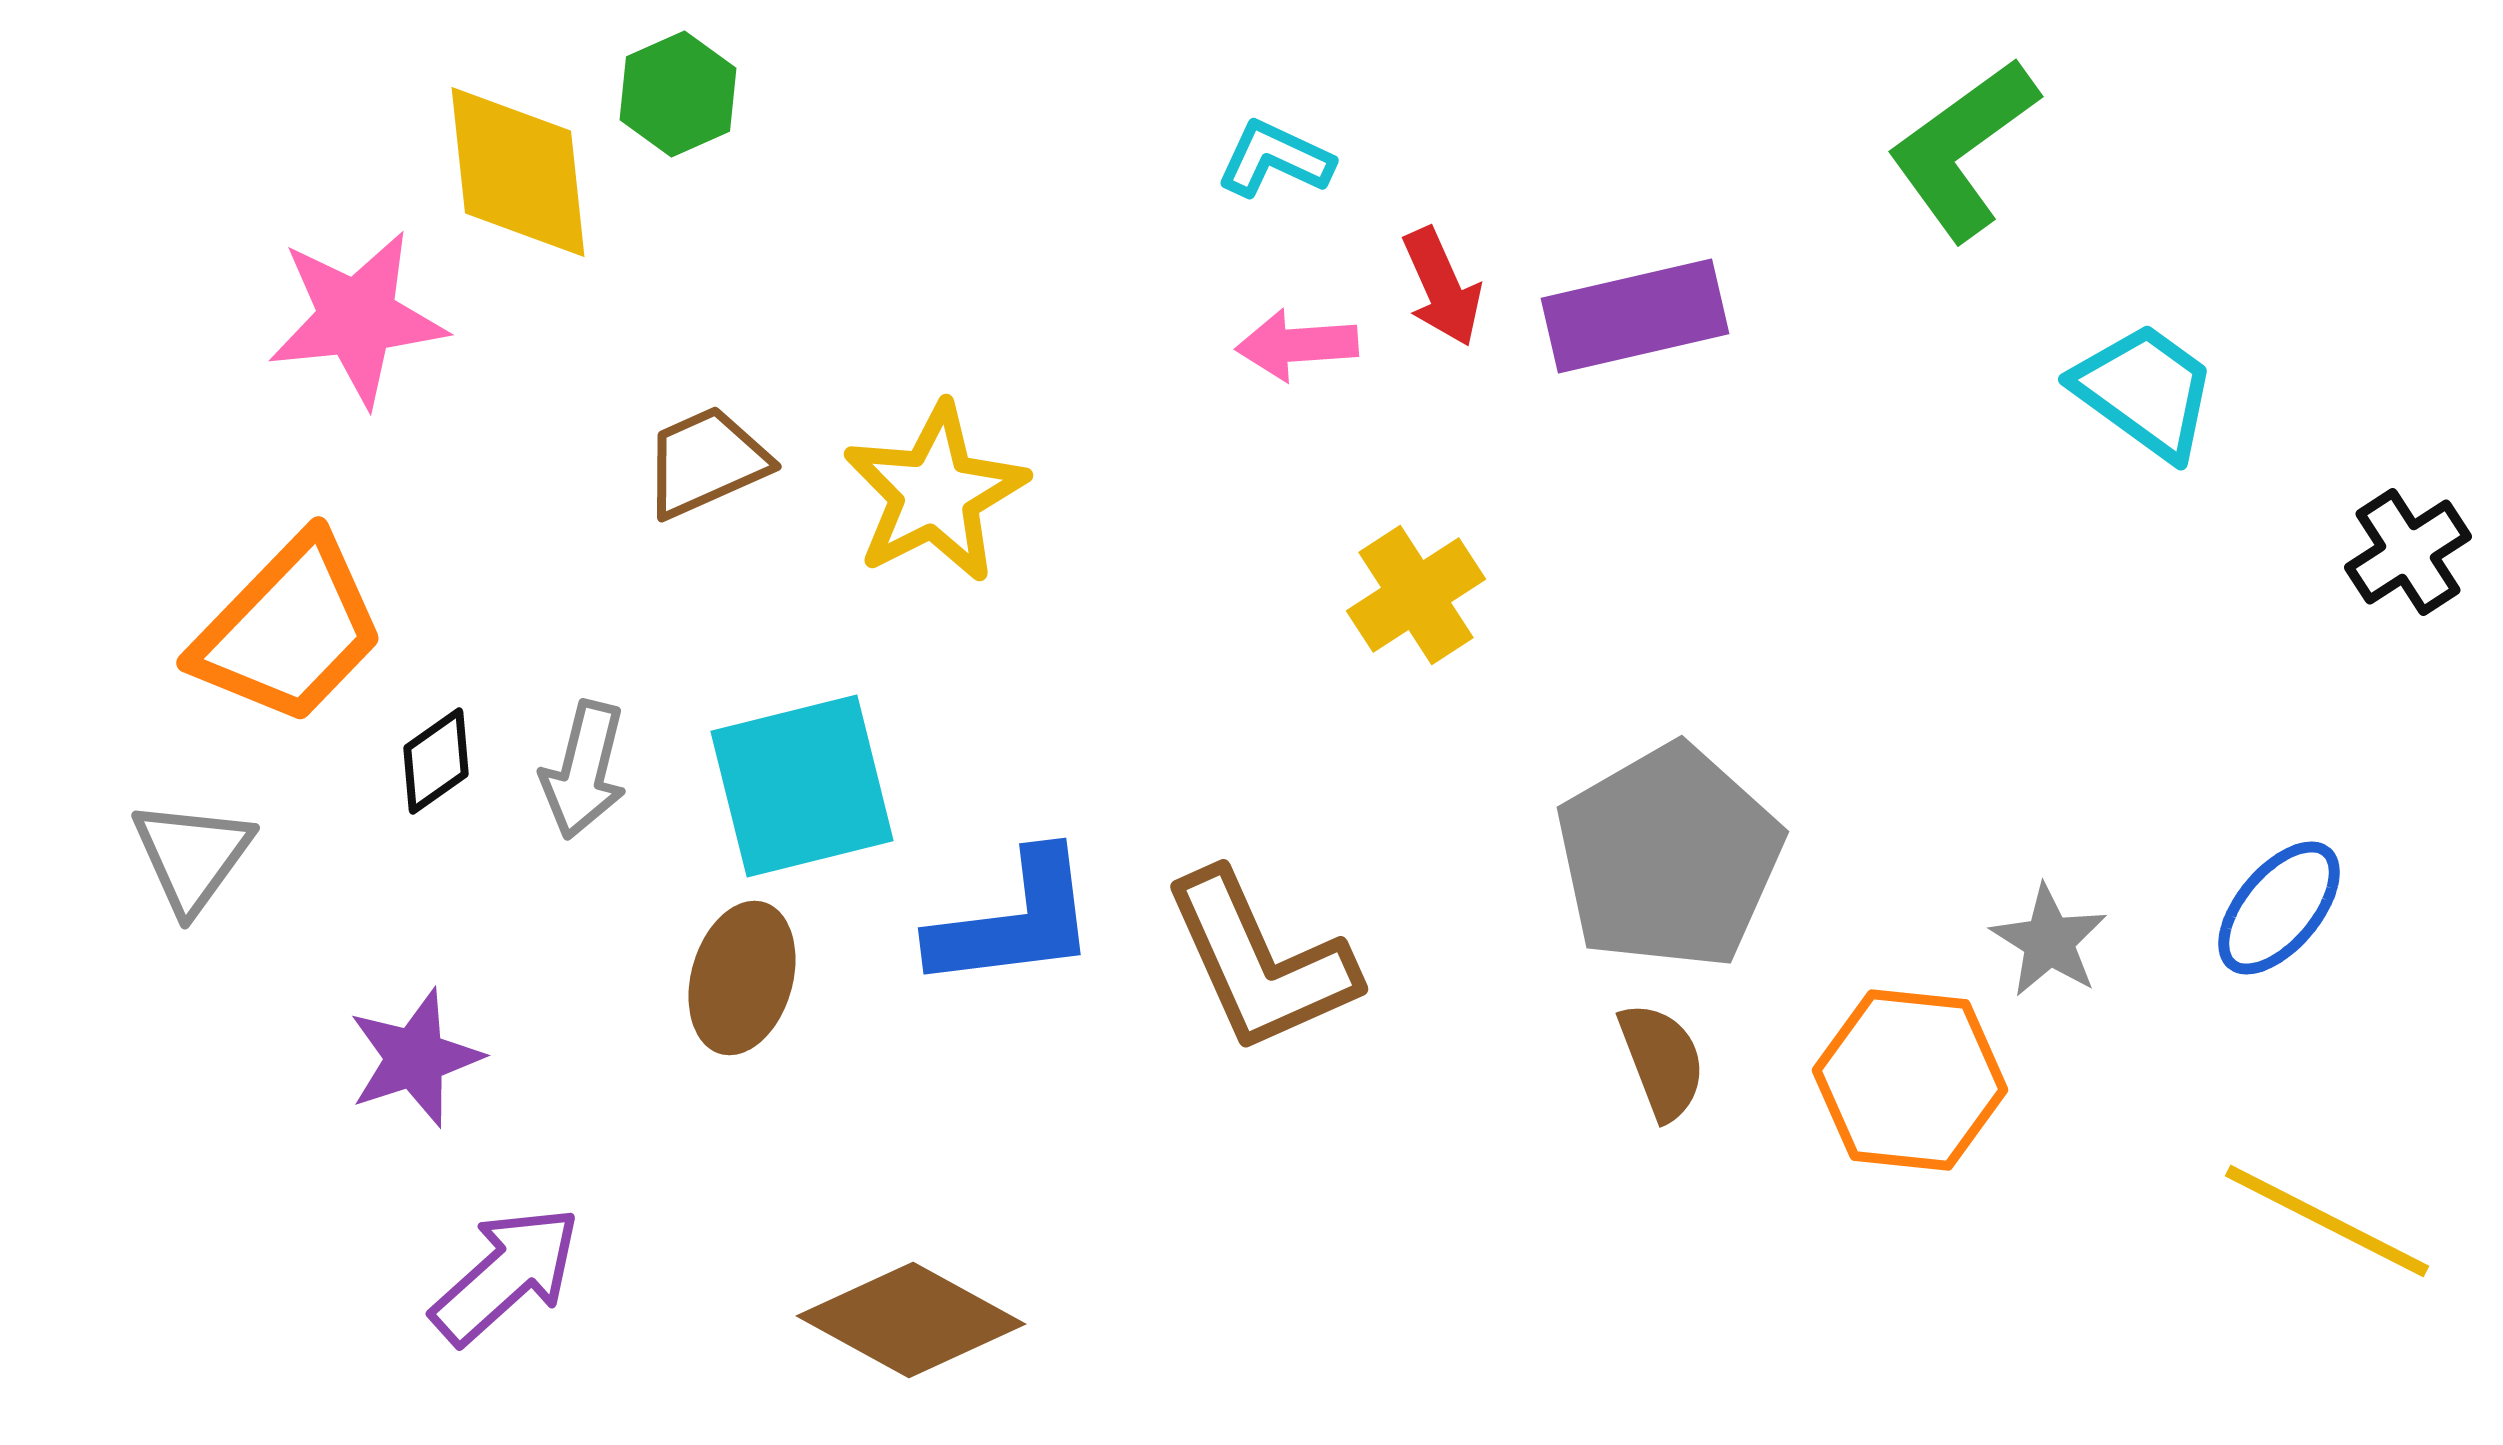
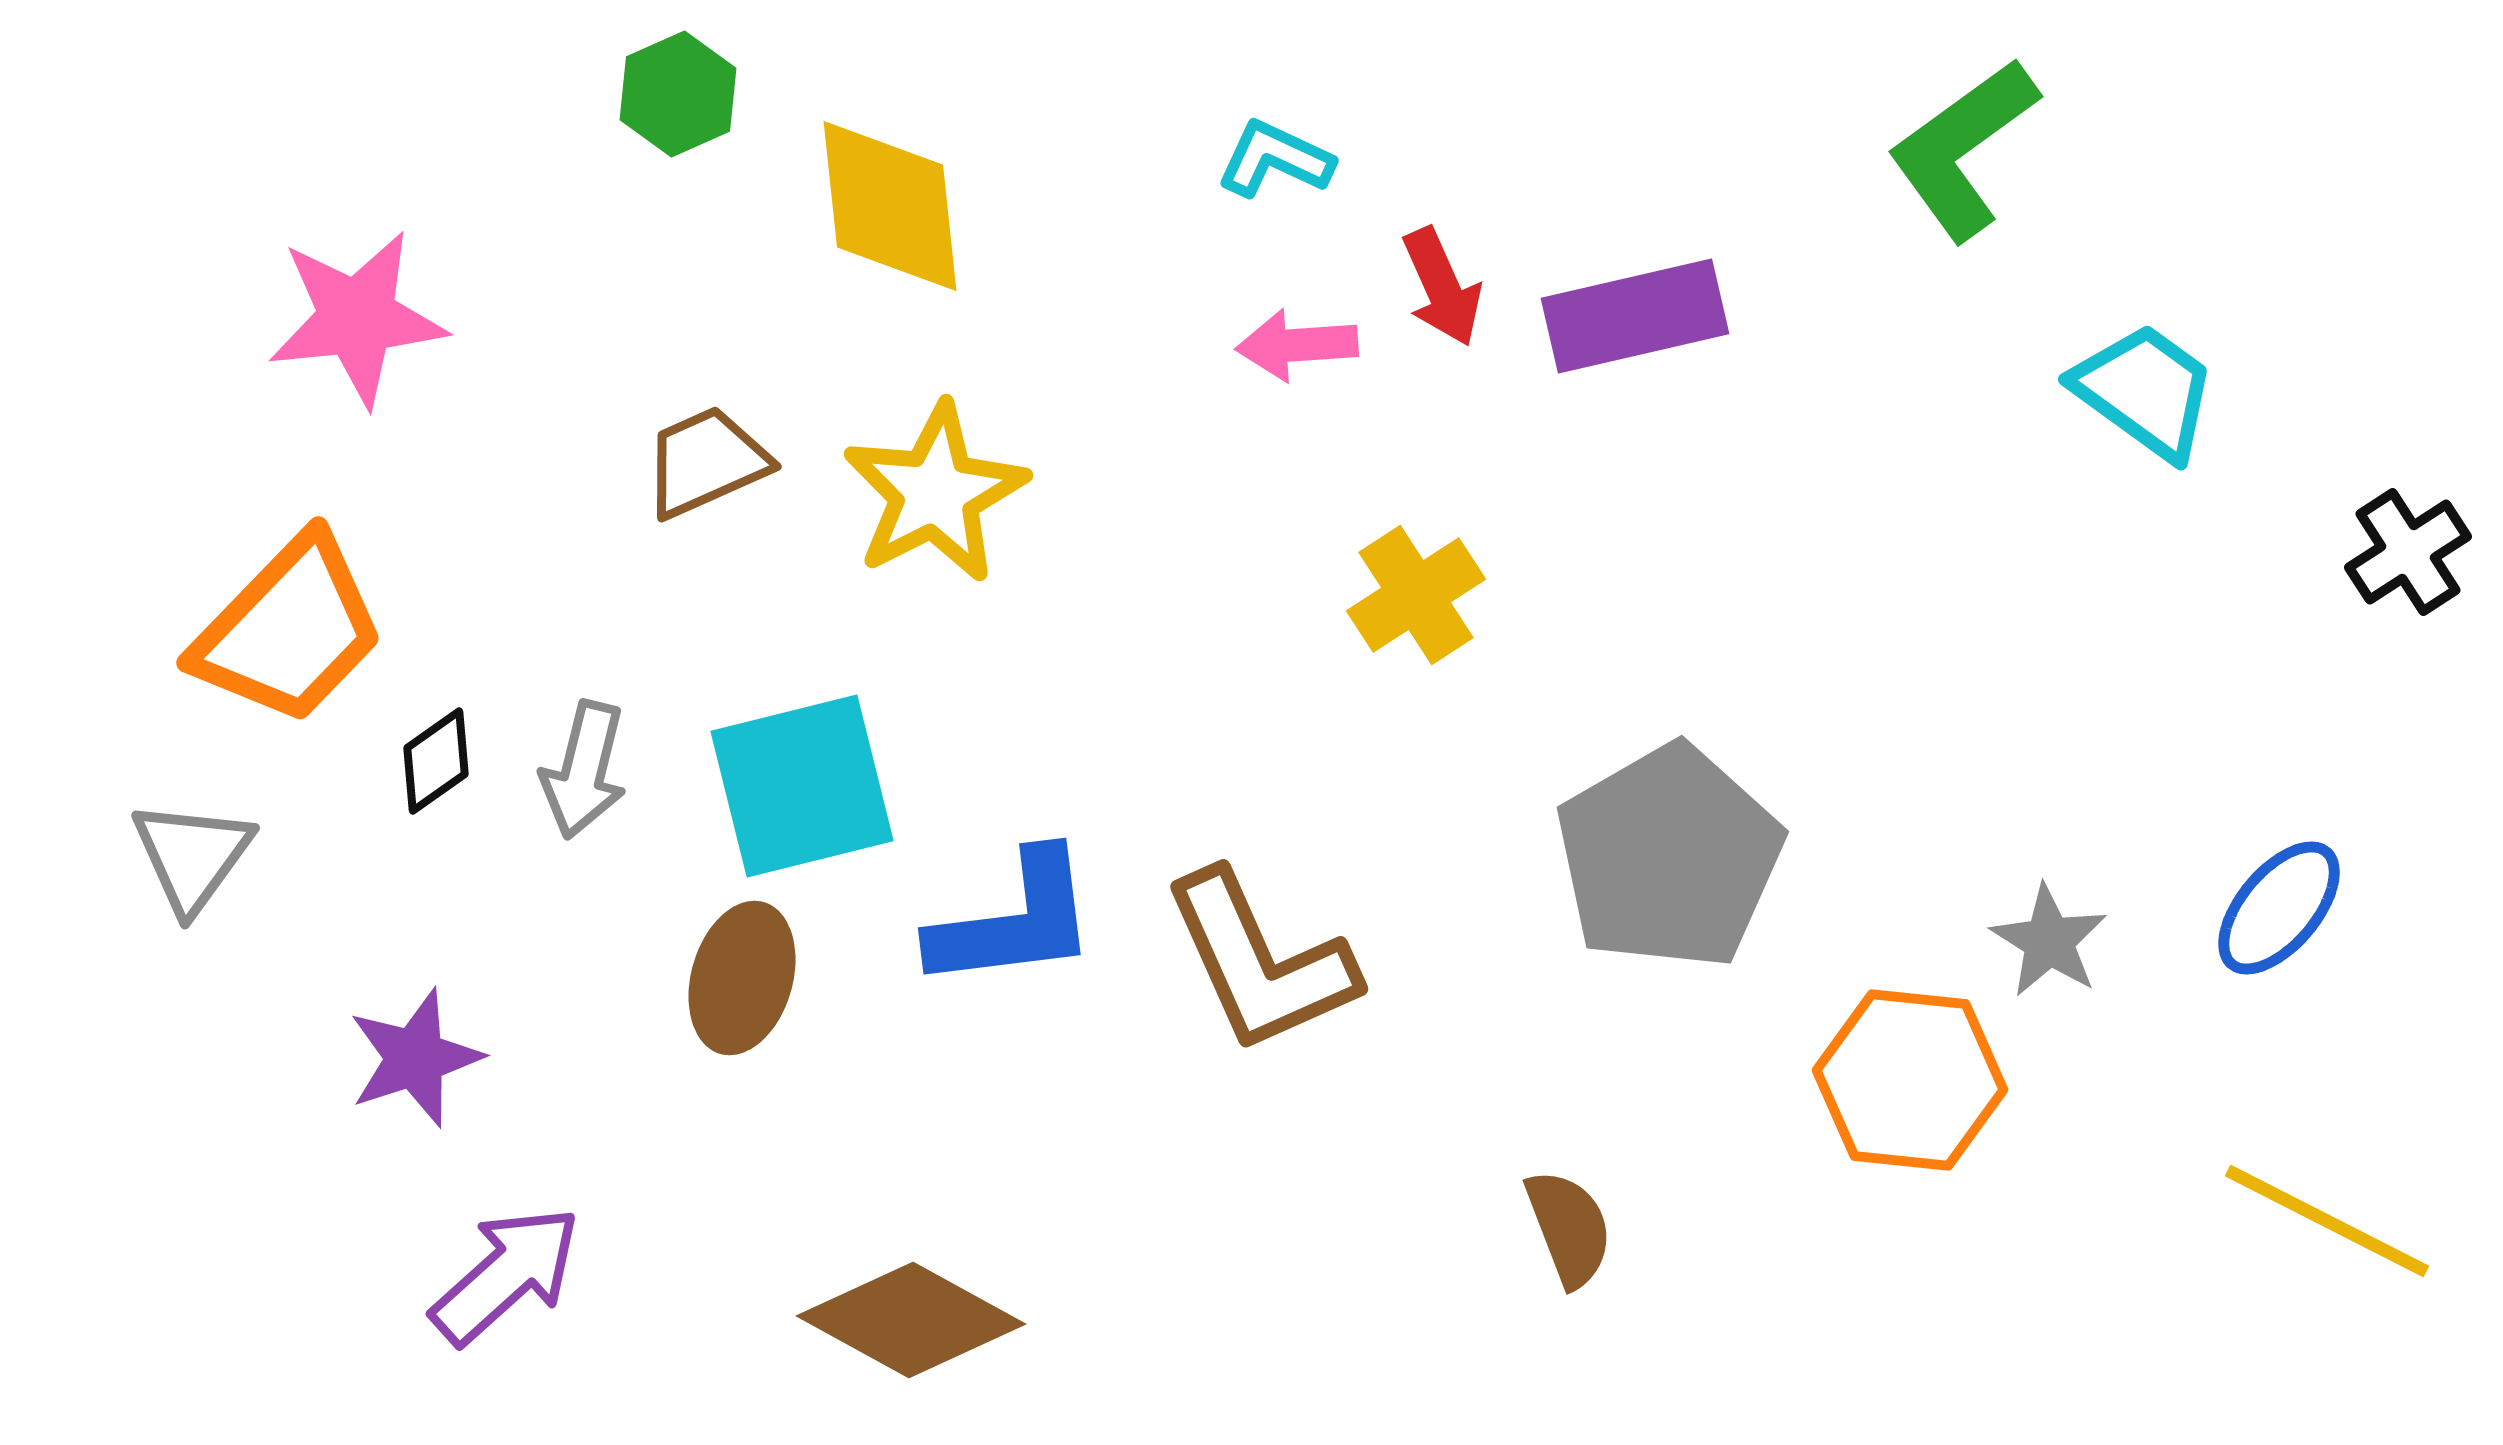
yellow diamond: moved 372 px right, 34 px down
brown semicircle: moved 93 px left, 167 px down
